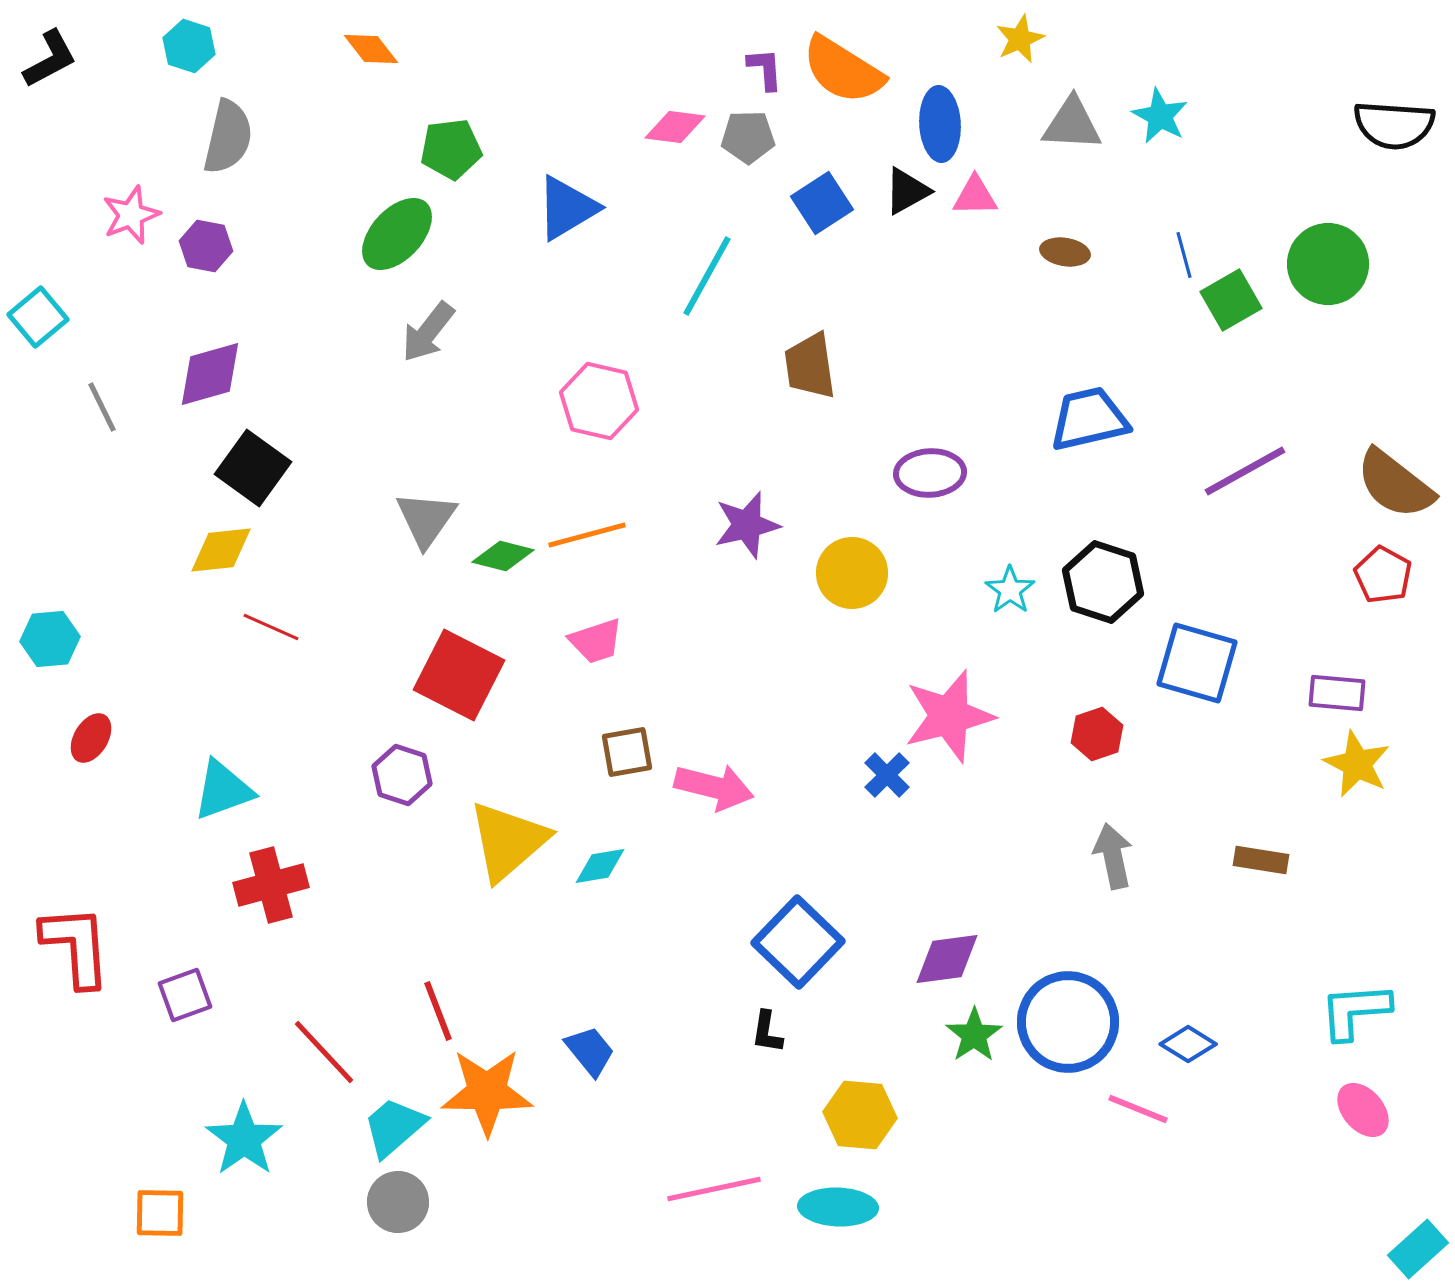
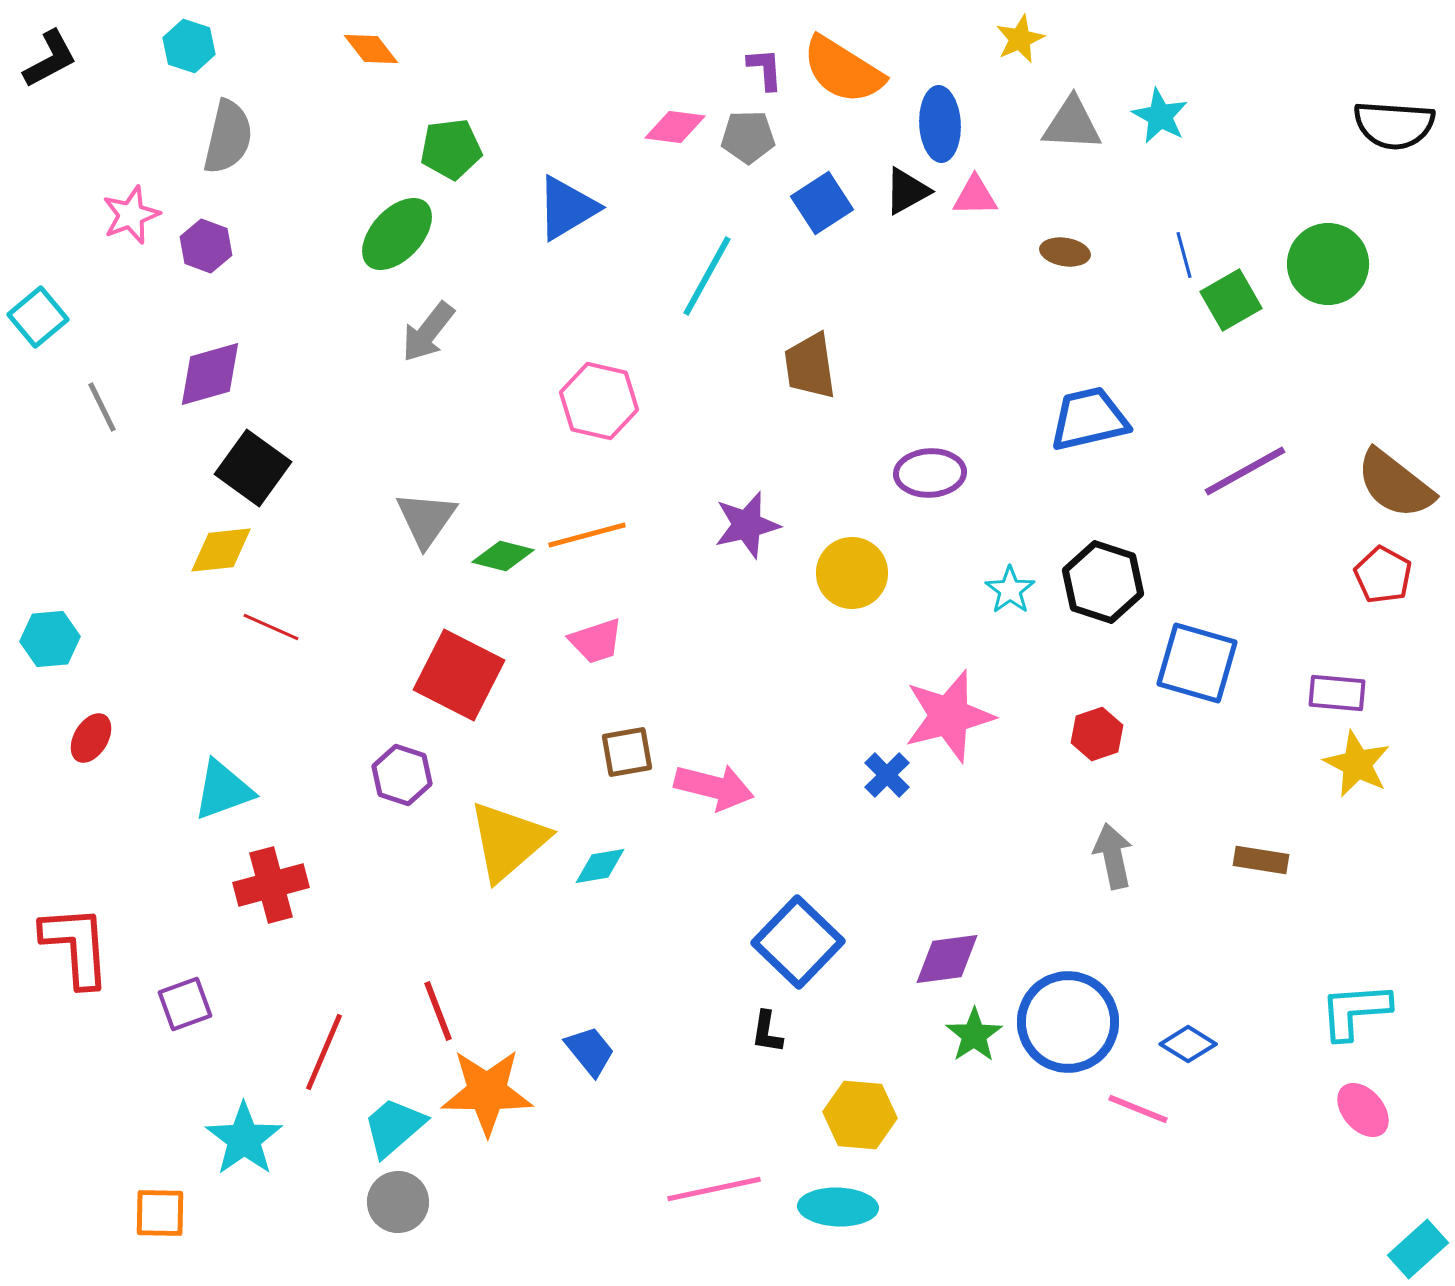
purple hexagon at (206, 246): rotated 9 degrees clockwise
purple square at (185, 995): moved 9 px down
red line at (324, 1052): rotated 66 degrees clockwise
